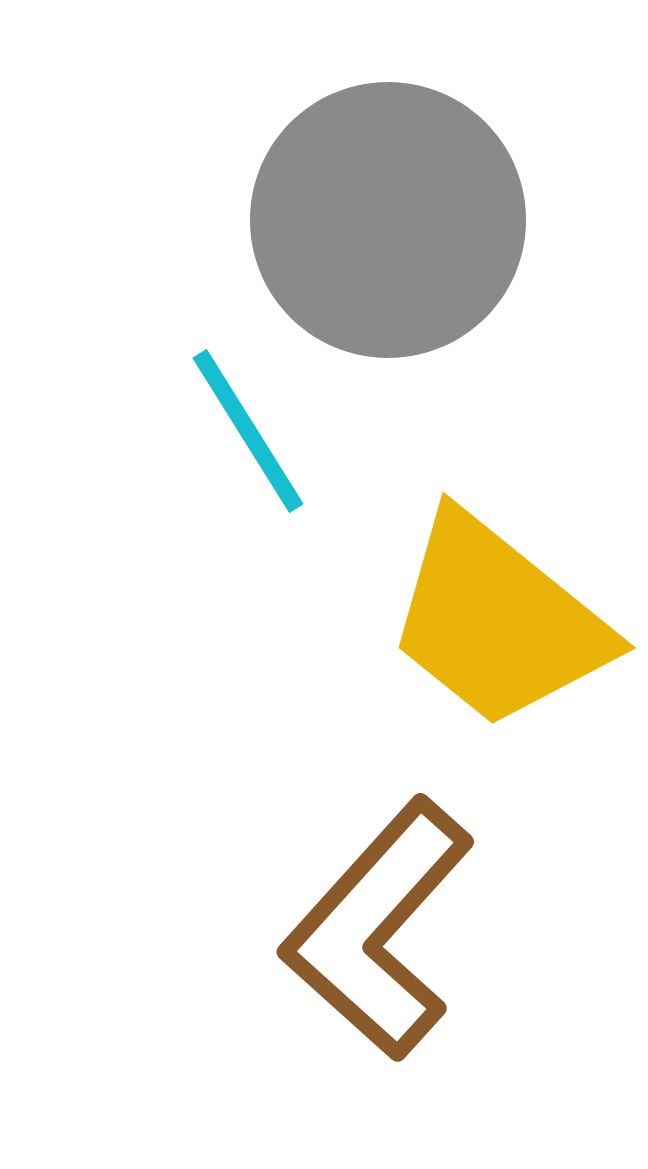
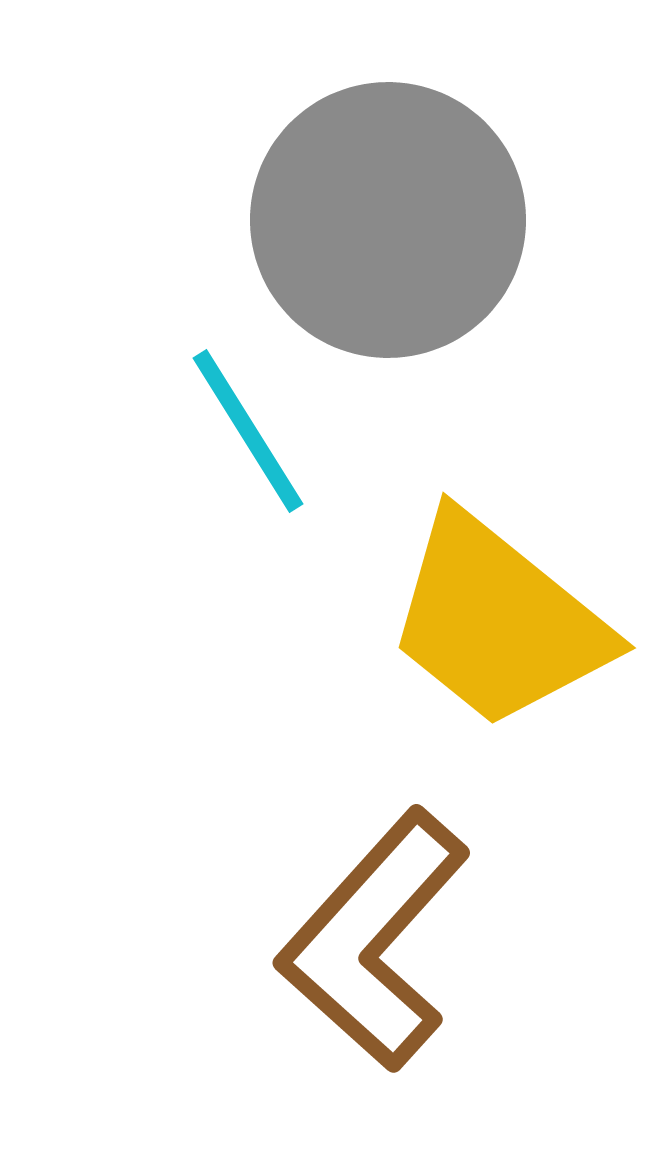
brown L-shape: moved 4 px left, 11 px down
